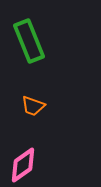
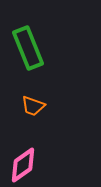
green rectangle: moved 1 px left, 7 px down
